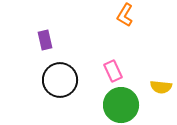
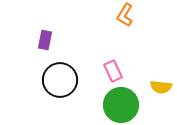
purple rectangle: rotated 24 degrees clockwise
